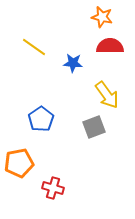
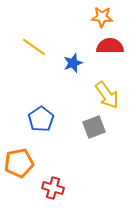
orange star: rotated 10 degrees counterclockwise
blue star: rotated 24 degrees counterclockwise
